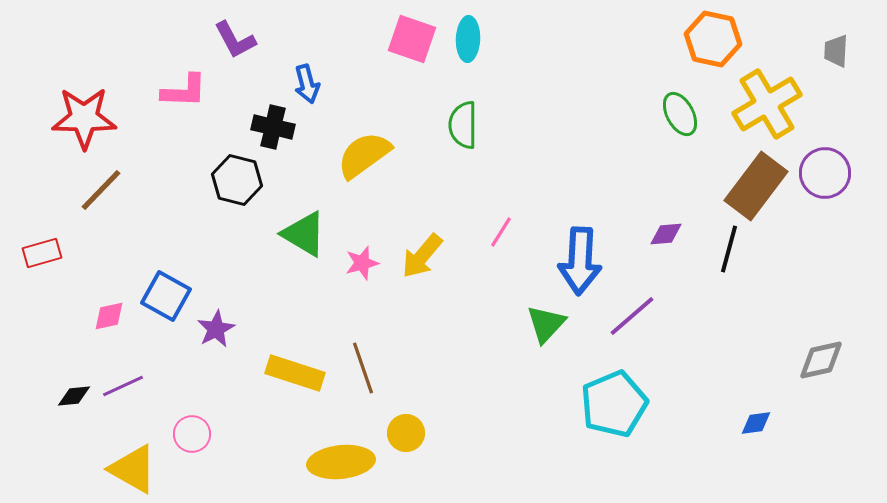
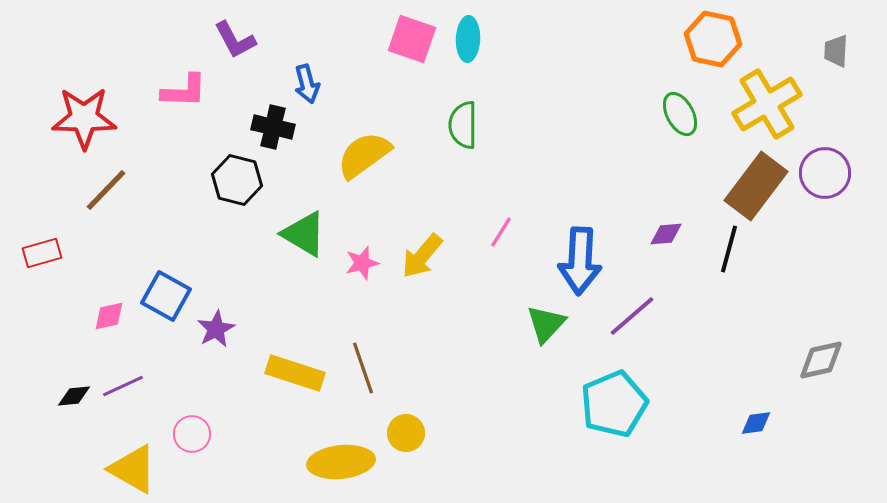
brown line at (101, 190): moved 5 px right
